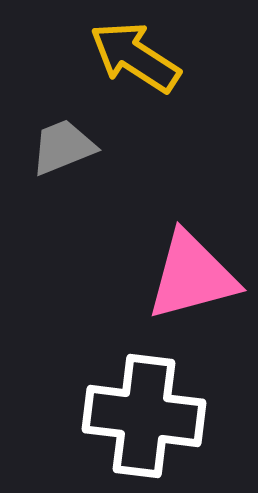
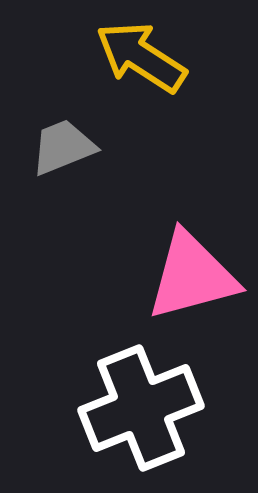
yellow arrow: moved 6 px right
white cross: moved 3 px left, 8 px up; rotated 29 degrees counterclockwise
